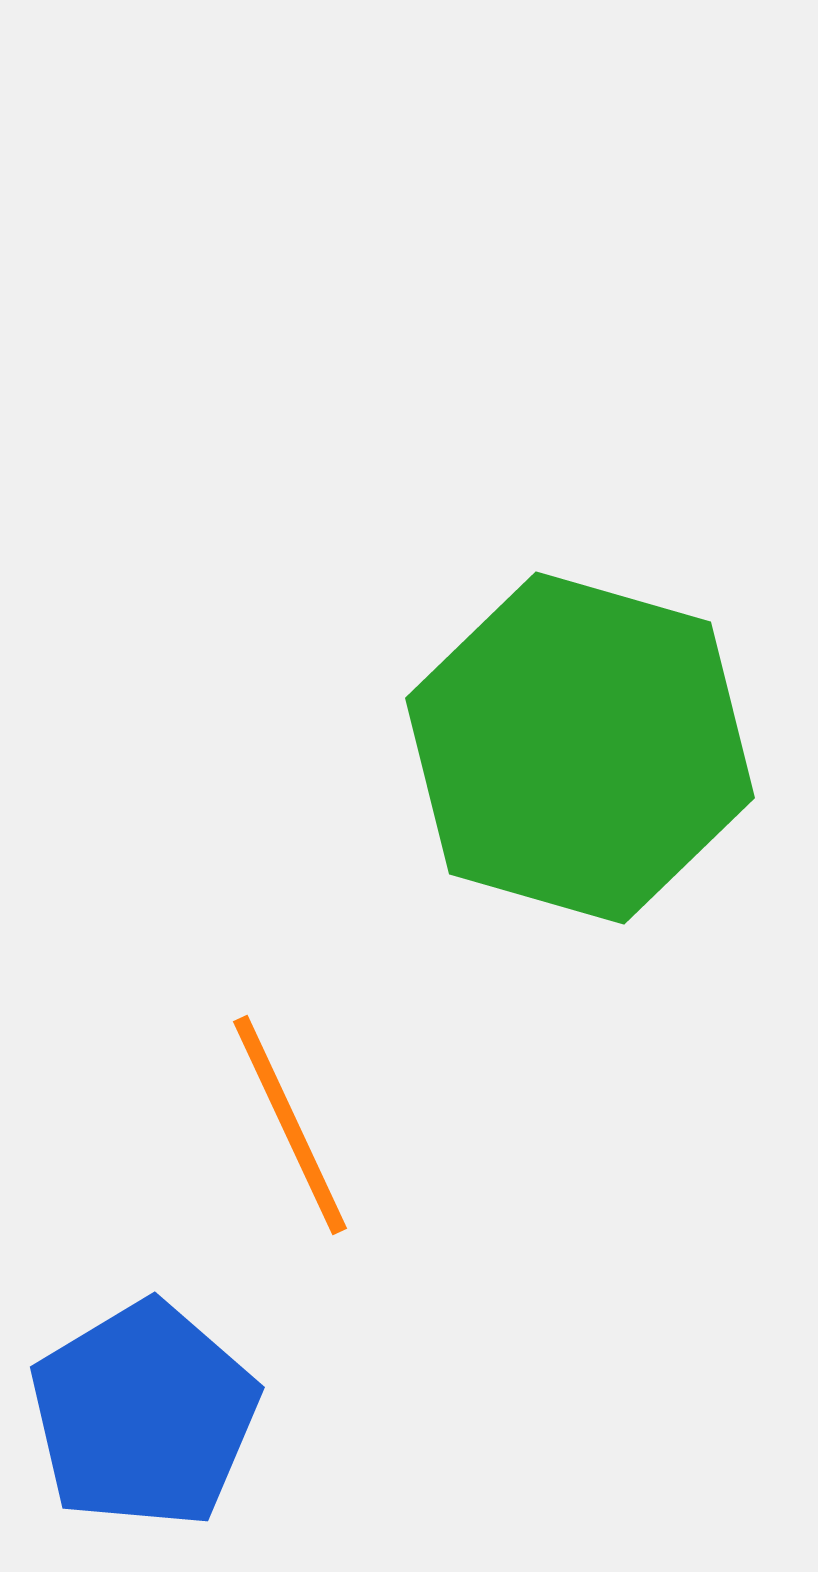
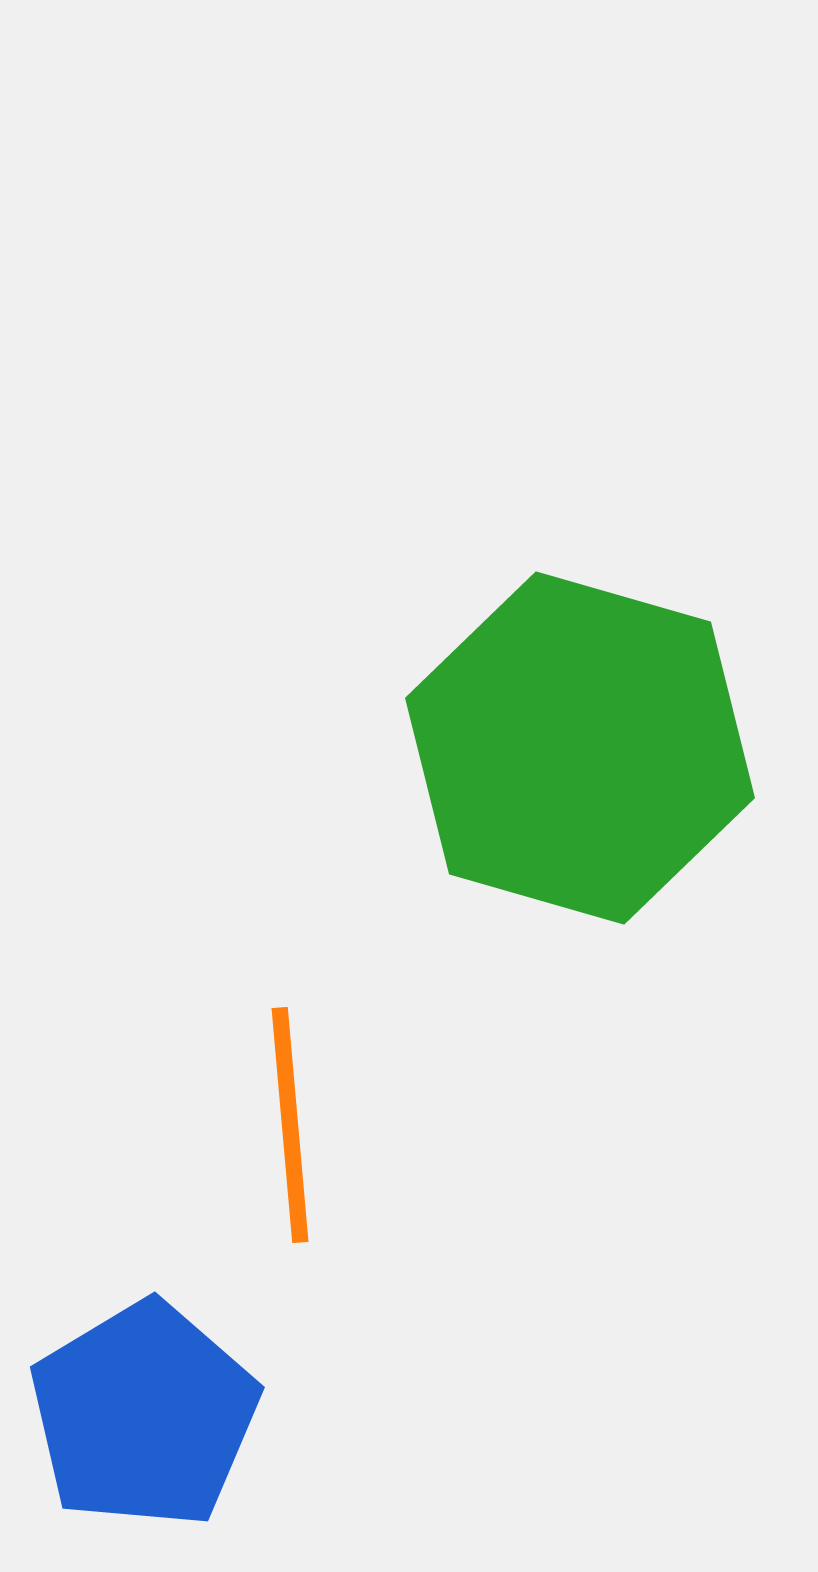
orange line: rotated 20 degrees clockwise
